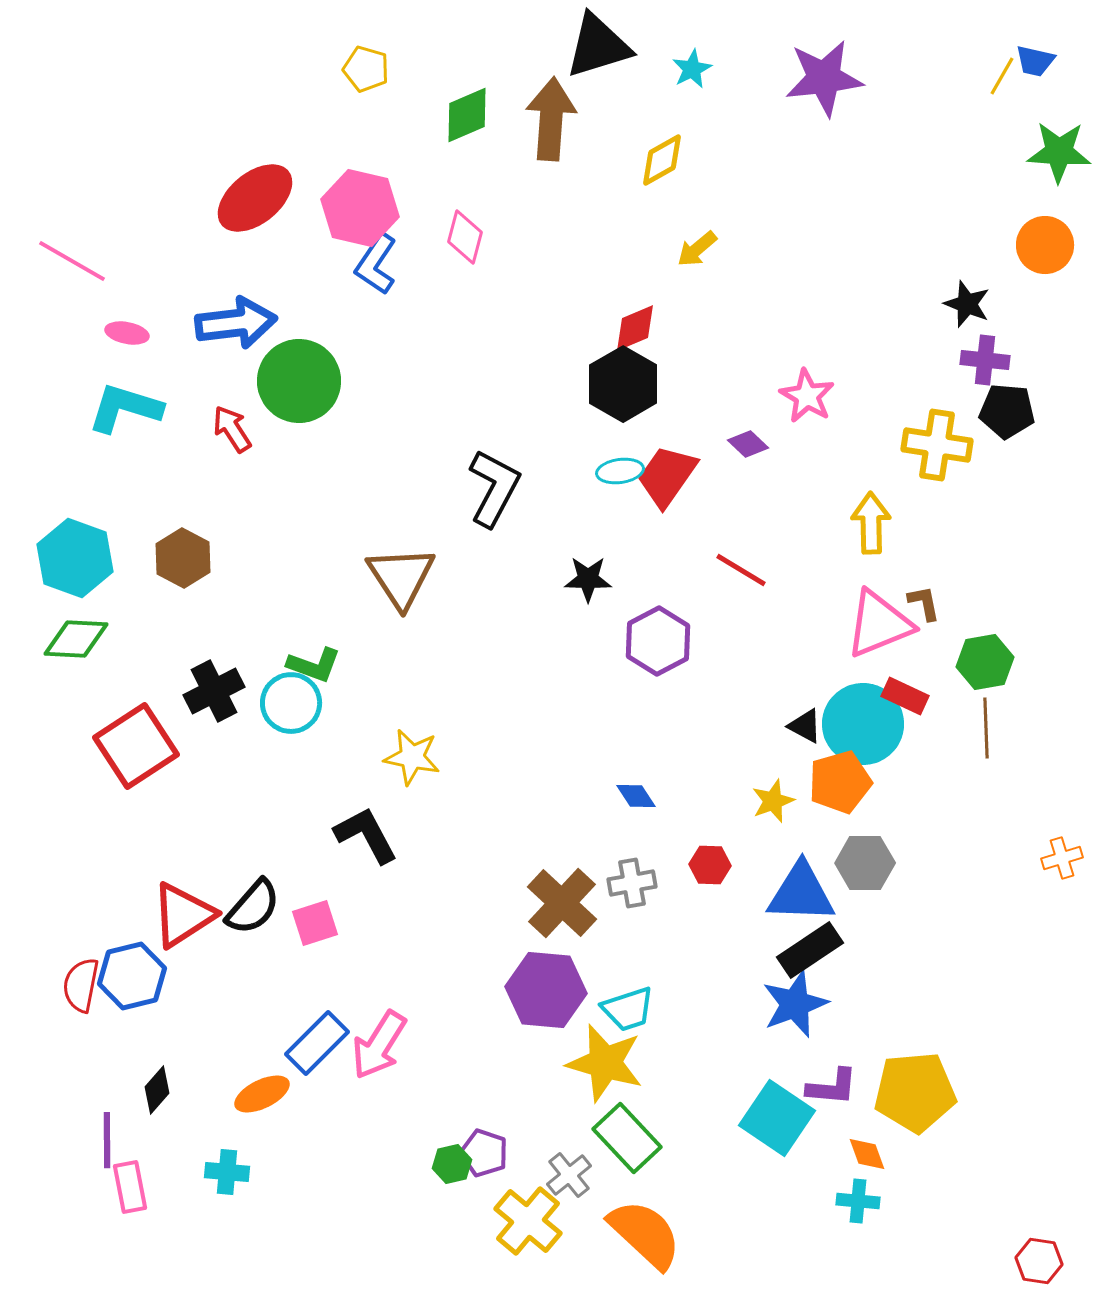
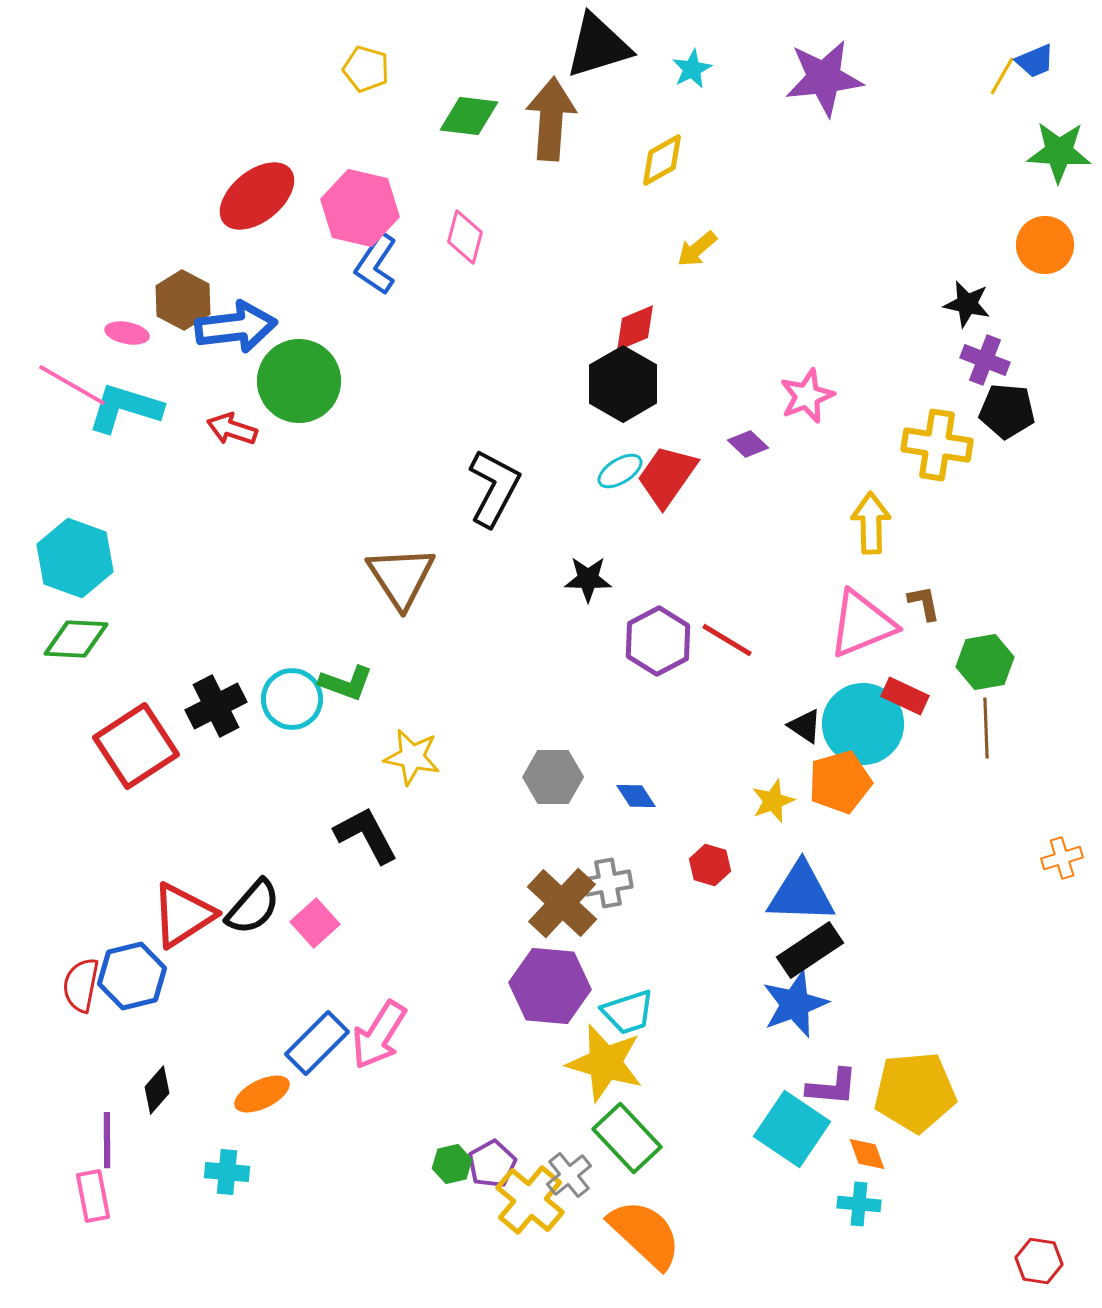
blue trapezoid at (1035, 61): rotated 36 degrees counterclockwise
green diamond at (467, 115): moved 2 px right, 1 px down; rotated 30 degrees clockwise
red ellipse at (255, 198): moved 2 px right, 2 px up
pink line at (72, 261): moved 124 px down
black star at (967, 304): rotated 9 degrees counterclockwise
blue arrow at (236, 323): moved 4 px down
purple cross at (985, 360): rotated 15 degrees clockwise
pink star at (807, 396): rotated 20 degrees clockwise
red arrow at (232, 429): rotated 39 degrees counterclockwise
cyan ellipse at (620, 471): rotated 24 degrees counterclockwise
brown hexagon at (183, 558): moved 258 px up
red line at (741, 570): moved 14 px left, 70 px down
pink triangle at (879, 624): moved 17 px left
green L-shape at (314, 665): moved 32 px right, 18 px down
black cross at (214, 691): moved 2 px right, 15 px down
cyan circle at (291, 703): moved 1 px right, 4 px up
black triangle at (805, 726): rotated 6 degrees clockwise
gray hexagon at (865, 863): moved 312 px left, 86 px up
red hexagon at (710, 865): rotated 15 degrees clockwise
gray cross at (632, 883): moved 24 px left
pink square at (315, 923): rotated 24 degrees counterclockwise
purple hexagon at (546, 990): moved 4 px right, 4 px up
cyan trapezoid at (628, 1009): moved 3 px down
pink arrow at (379, 1045): moved 10 px up
cyan square at (777, 1118): moved 15 px right, 11 px down
purple pentagon at (484, 1153): moved 8 px right, 11 px down; rotated 24 degrees clockwise
pink rectangle at (130, 1187): moved 37 px left, 9 px down
cyan cross at (858, 1201): moved 1 px right, 3 px down
yellow cross at (528, 1221): moved 2 px right, 21 px up
